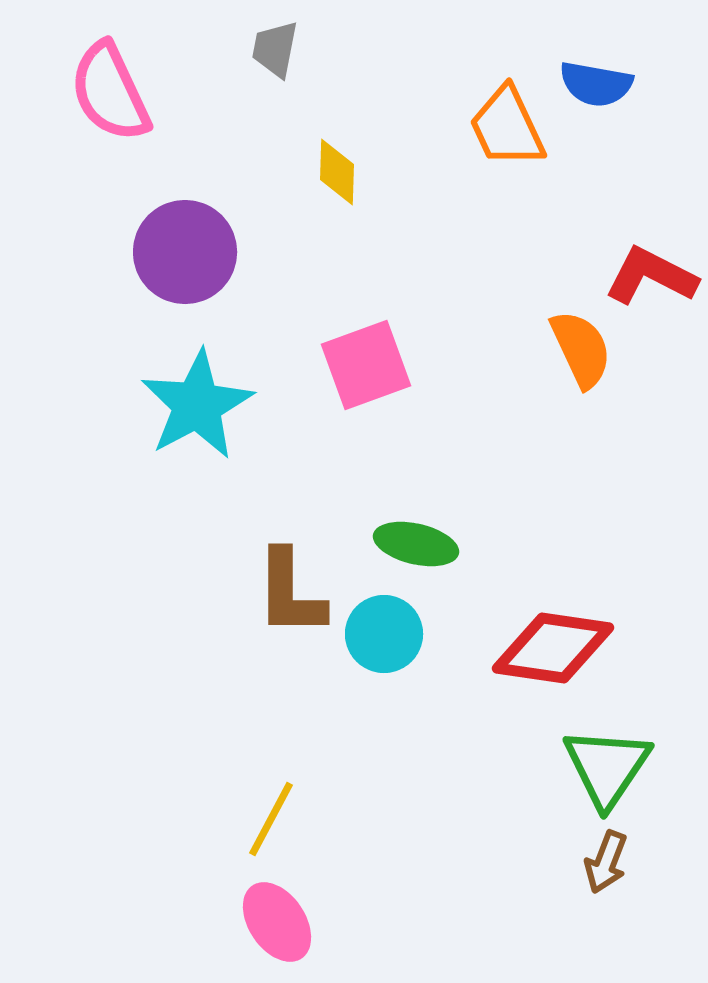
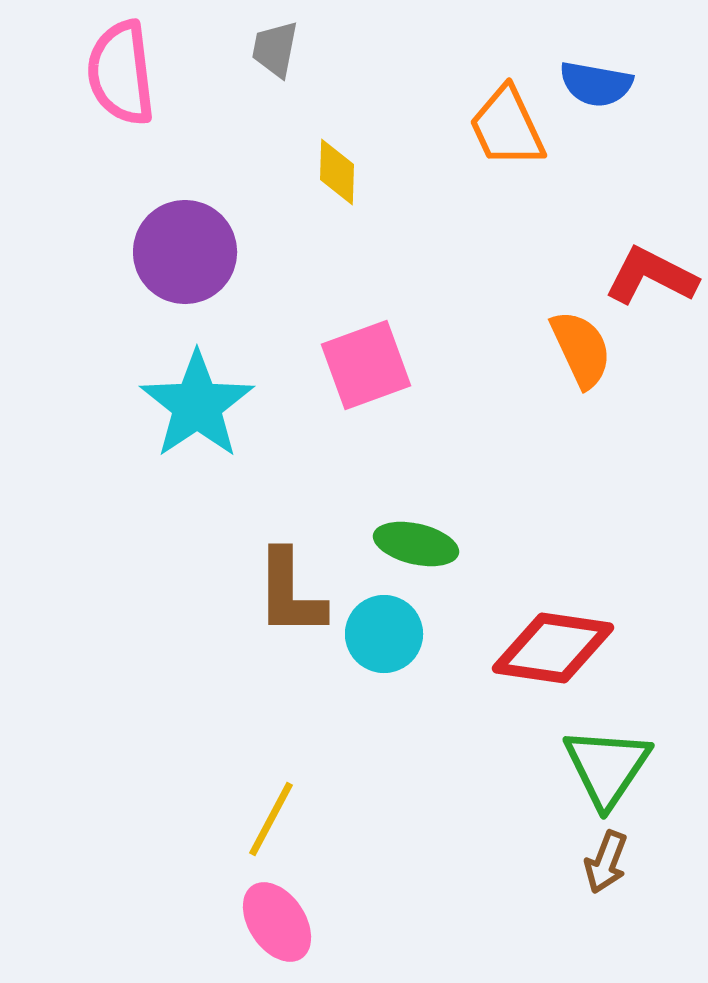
pink semicircle: moved 11 px right, 19 px up; rotated 18 degrees clockwise
cyan star: rotated 6 degrees counterclockwise
